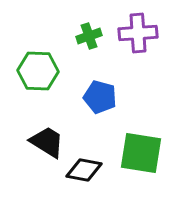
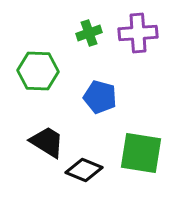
green cross: moved 3 px up
black diamond: rotated 12 degrees clockwise
